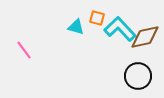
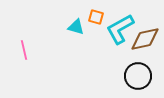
orange square: moved 1 px left, 1 px up
cyan L-shape: rotated 76 degrees counterclockwise
brown diamond: moved 2 px down
pink line: rotated 24 degrees clockwise
